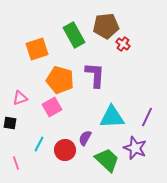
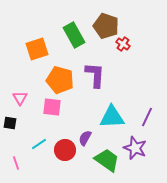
brown pentagon: rotated 25 degrees clockwise
pink triangle: rotated 42 degrees counterclockwise
pink square: rotated 36 degrees clockwise
cyan line: rotated 28 degrees clockwise
green trapezoid: rotated 8 degrees counterclockwise
